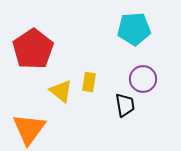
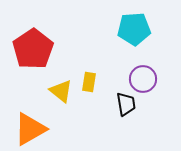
black trapezoid: moved 1 px right, 1 px up
orange triangle: moved 1 px right; rotated 24 degrees clockwise
